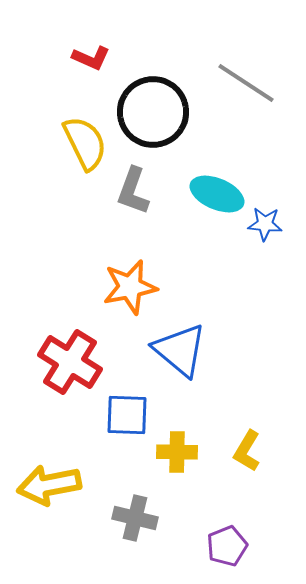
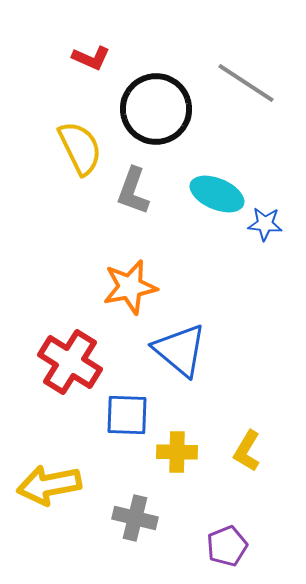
black circle: moved 3 px right, 3 px up
yellow semicircle: moved 5 px left, 5 px down
